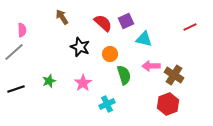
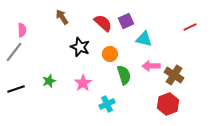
gray line: rotated 10 degrees counterclockwise
